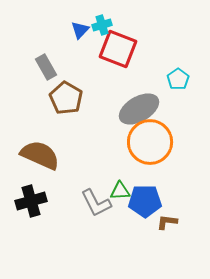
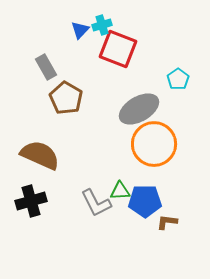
orange circle: moved 4 px right, 2 px down
